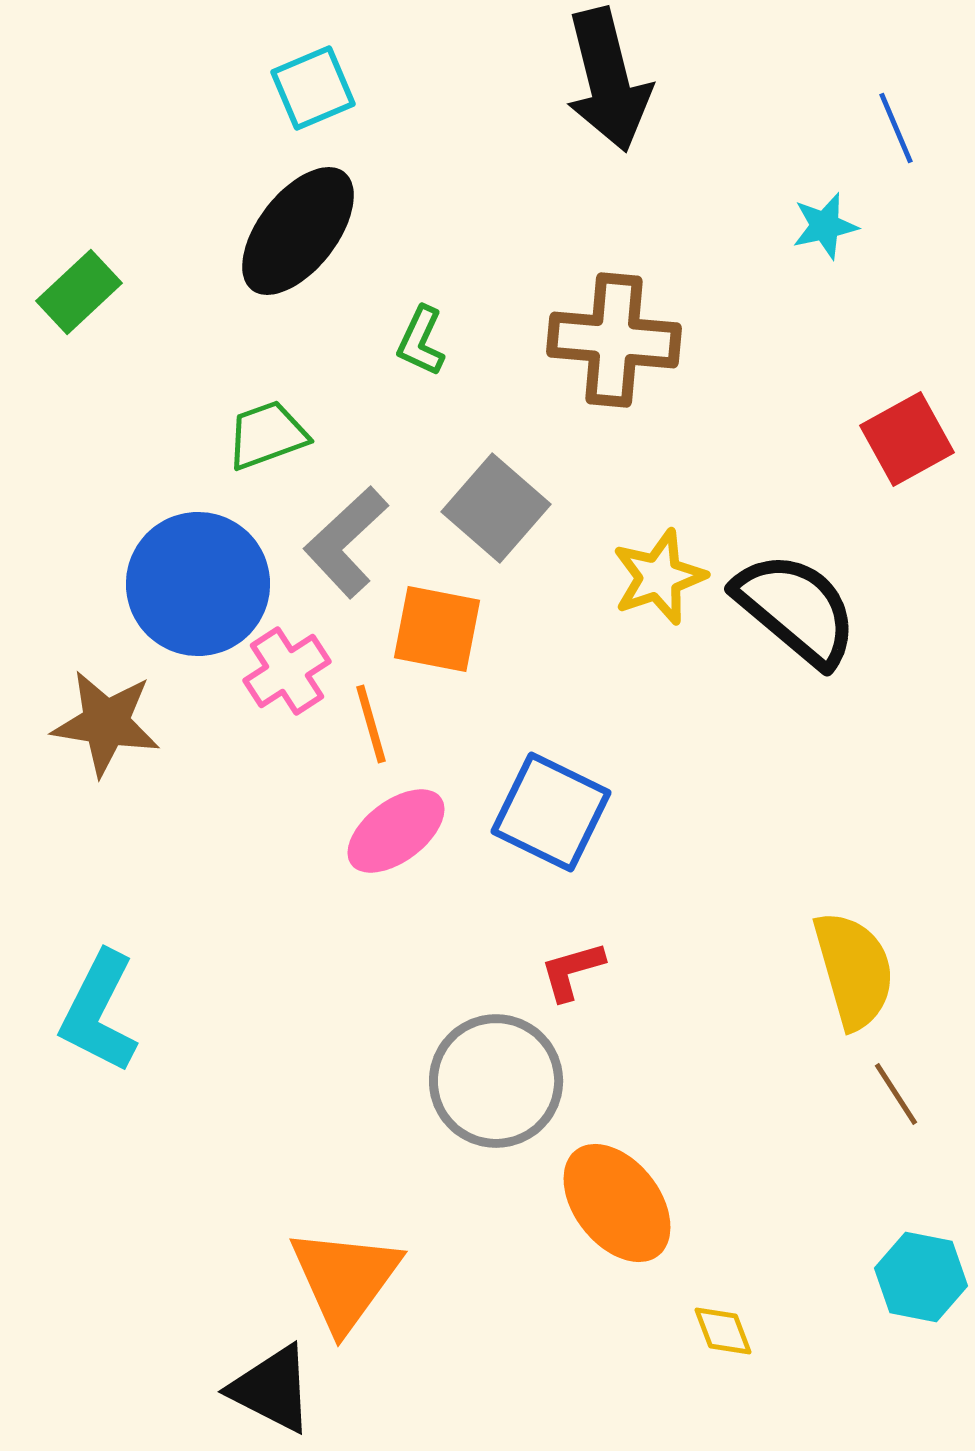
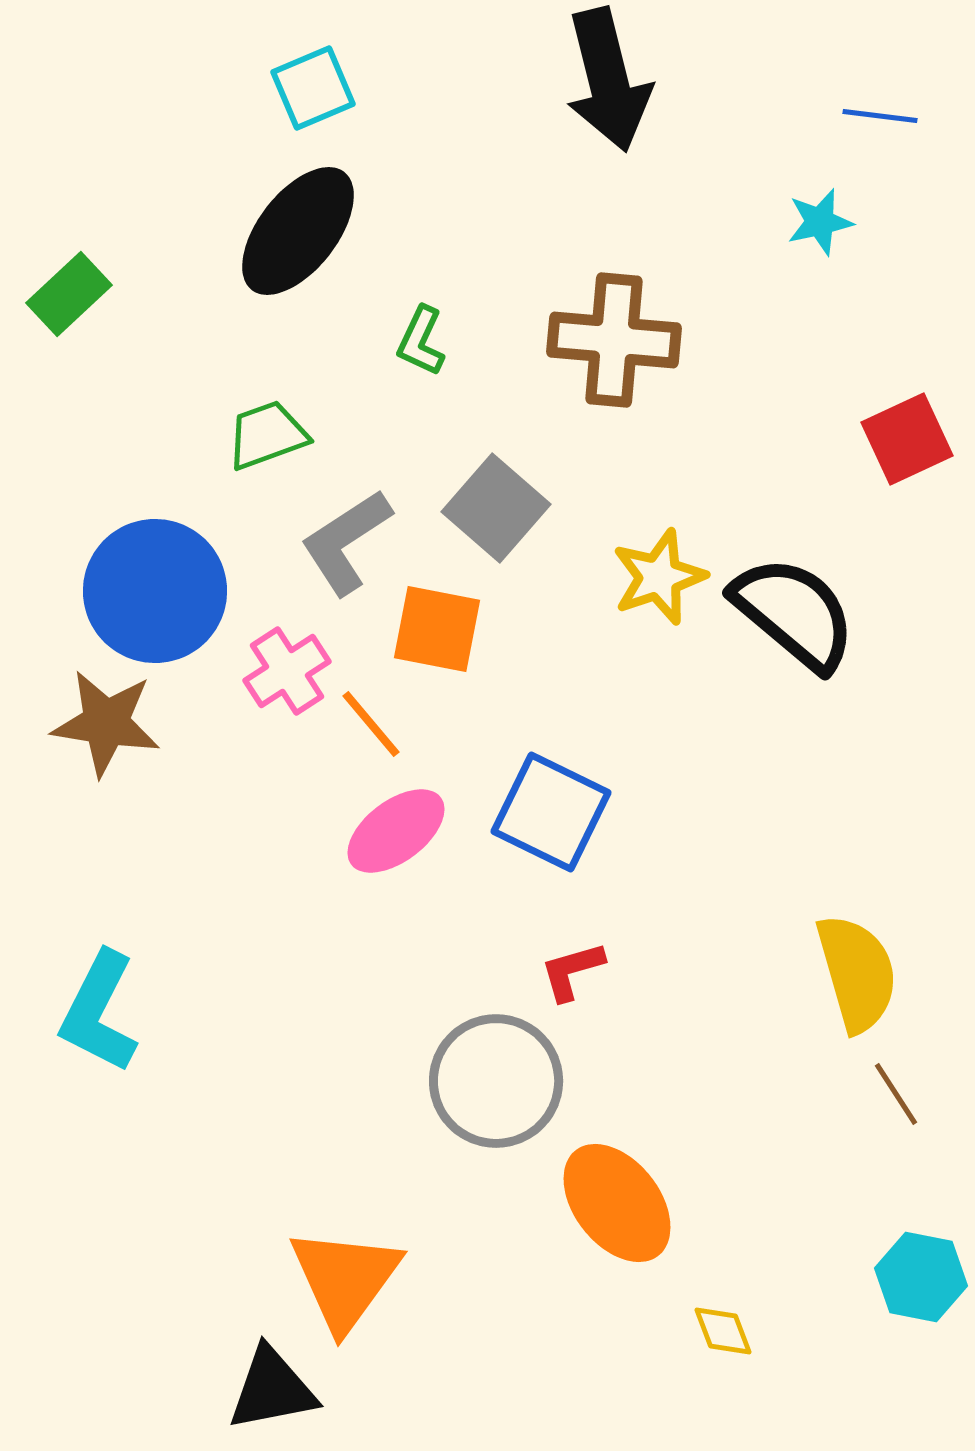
blue line: moved 16 px left, 12 px up; rotated 60 degrees counterclockwise
cyan star: moved 5 px left, 4 px up
green rectangle: moved 10 px left, 2 px down
red square: rotated 4 degrees clockwise
gray L-shape: rotated 10 degrees clockwise
blue circle: moved 43 px left, 7 px down
black semicircle: moved 2 px left, 4 px down
orange line: rotated 24 degrees counterclockwise
yellow semicircle: moved 3 px right, 3 px down
black triangle: rotated 38 degrees counterclockwise
